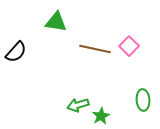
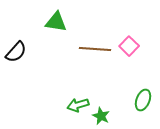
brown line: rotated 8 degrees counterclockwise
green ellipse: rotated 25 degrees clockwise
green star: rotated 18 degrees counterclockwise
